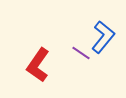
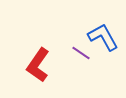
blue L-shape: rotated 68 degrees counterclockwise
